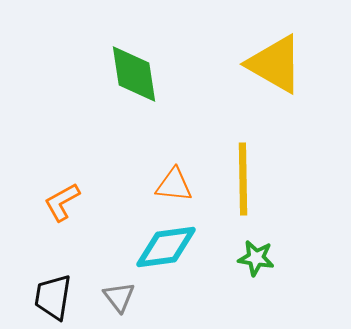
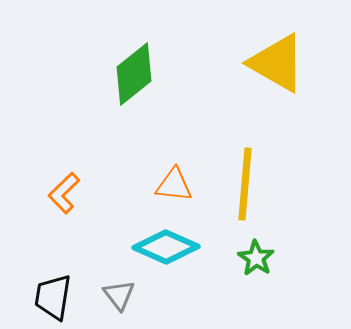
yellow triangle: moved 2 px right, 1 px up
green diamond: rotated 60 degrees clockwise
yellow line: moved 2 px right, 5 px down; rotated 6 degrees clockwise
orange L-shape: moved 2 px right, 9 px up; rotated 15 degrees counterclockwise
cyan diamond: rotated 32 degrees clockwise
green star: rotated 24 degrees clockwise
gray triangle: moved 2 px up
